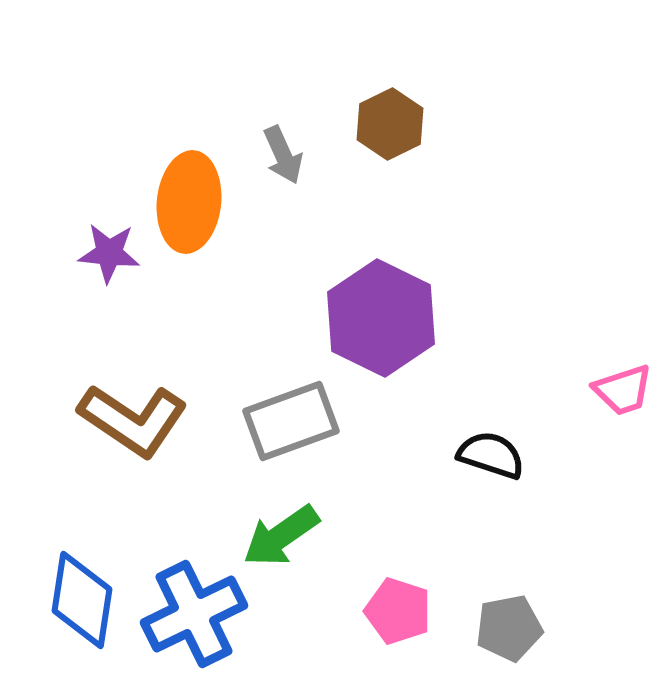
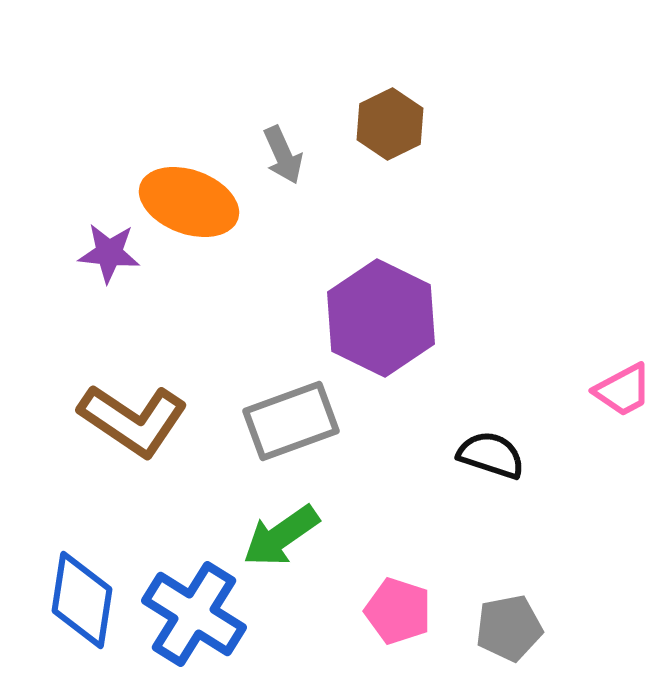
orange ellipse: rotated 76 degrees counterclockwise
pink trapezoid: rotated 10 degrees counterclockwise
blue cross: rotated 32 degrees counterclockwise
